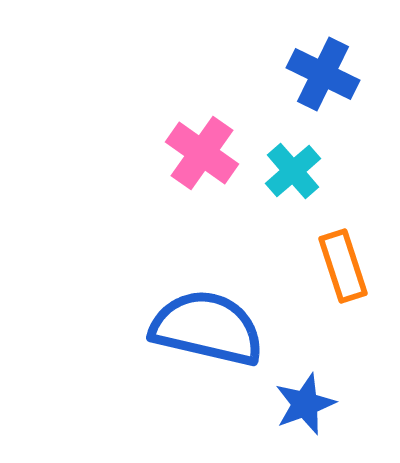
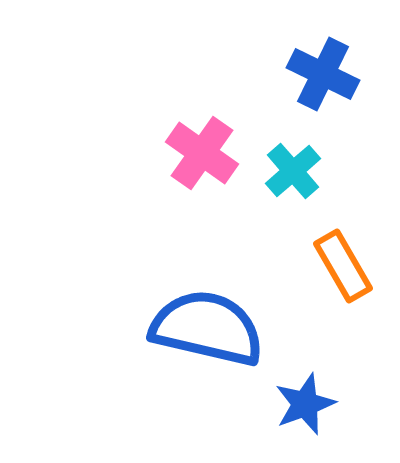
orange rectangle: rotated 12 degrees counterclockwise
